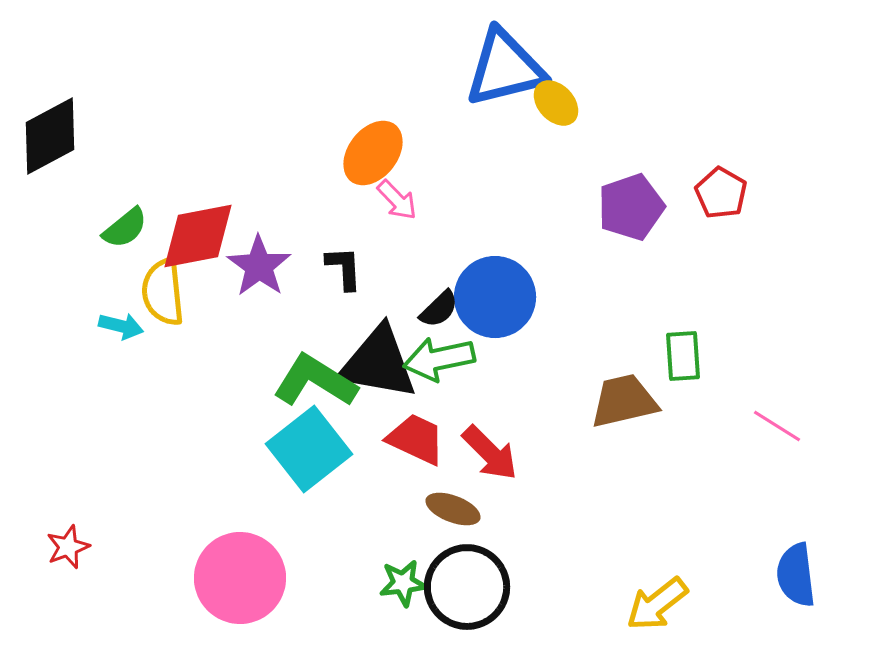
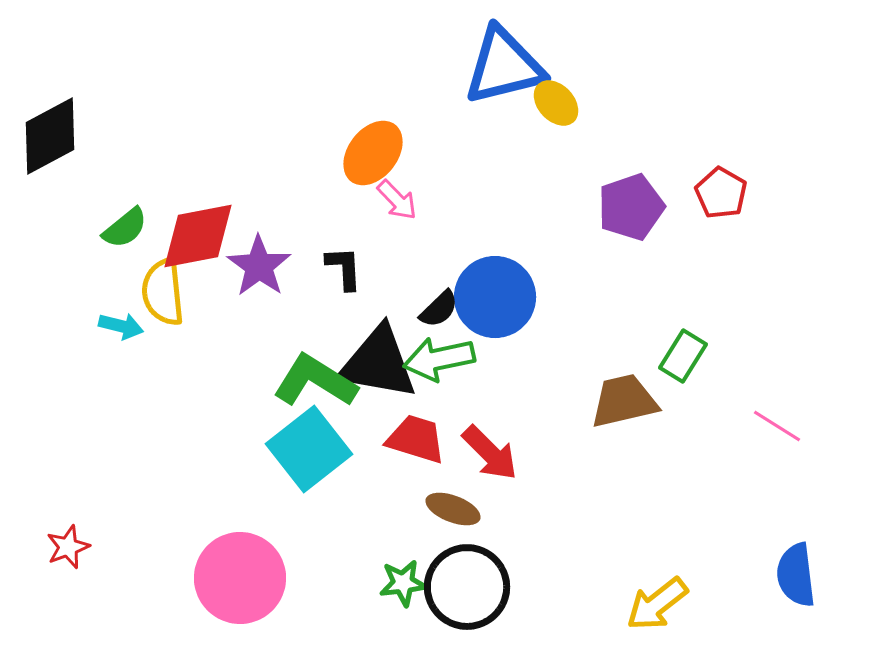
blue triangle: moved 1 px left, 2 px up
green rectangle: rotated 36 degrees clockwise
red trapezoid: rotated 8 degrees counterclockwise
